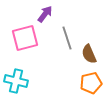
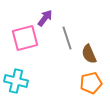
purple arrow: moved 4 px down
